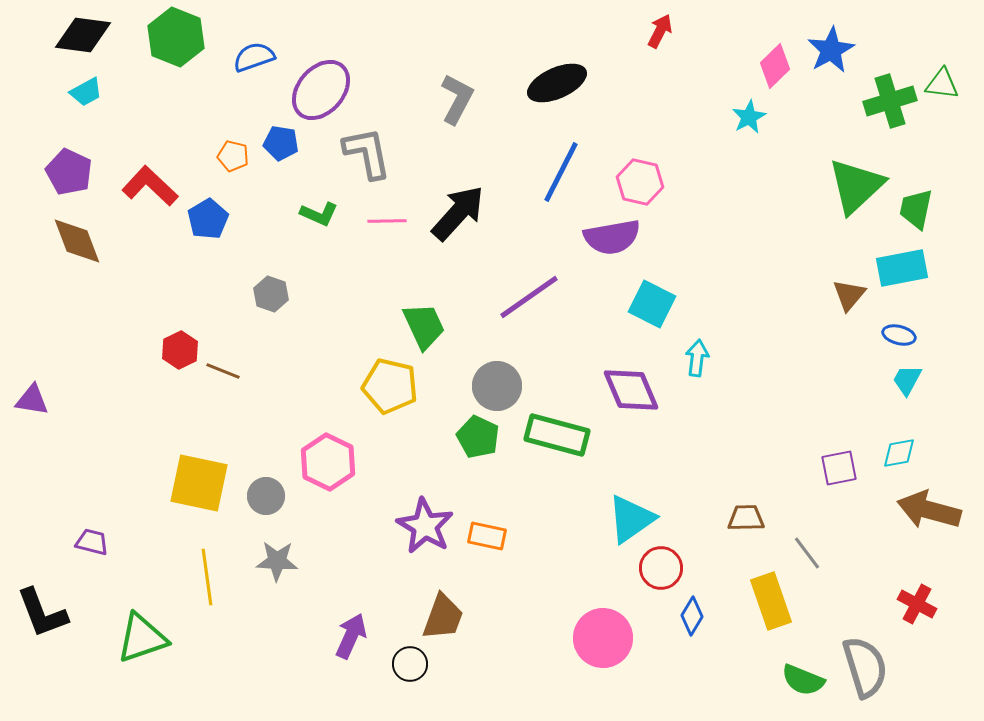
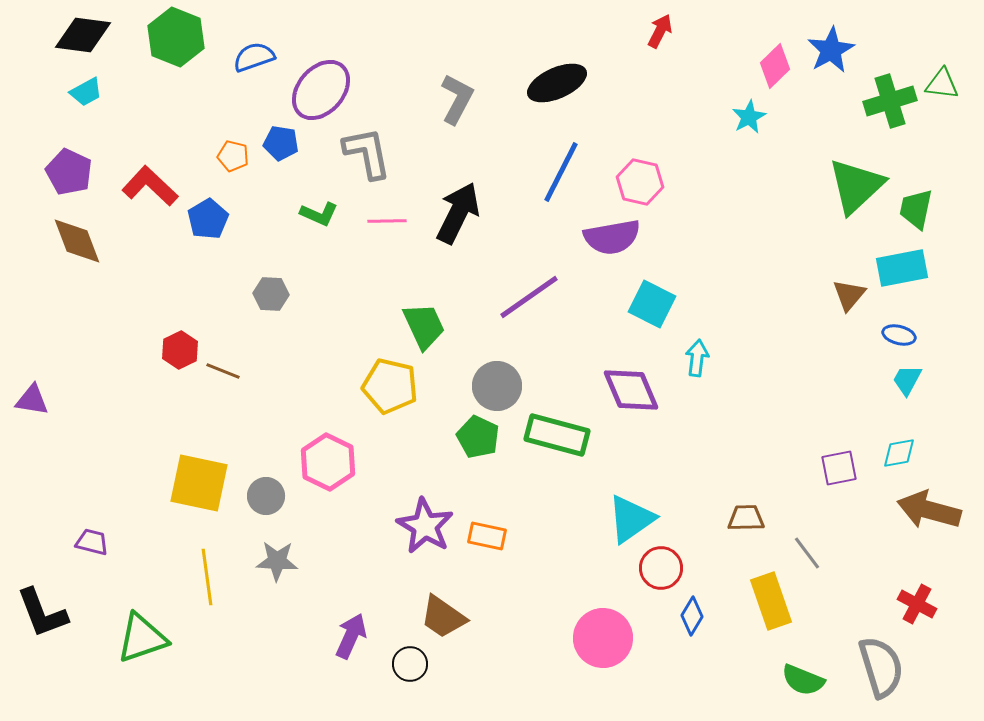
black arrow at (458, 213): rotated 16 degrees counterclockwise
gray hexagon at (271, 294): rotated 16 degrees counterclockwise
brown trapezoid at (443, 617): rotated 105 degrees clockwise
gray semicircle at (865, 667): moved 16 px right
